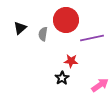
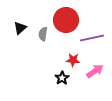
red star: moved 2 px right, 1 px up
pink arrow: moved 5 px left, 14 px up
